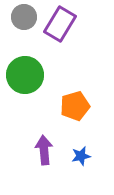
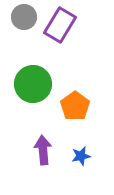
purple rectangle: moved 1 px down
green circle: moved 8 px right, 9 px down
orange pentagon: rotated 20 degrees counterclockwise
purple arrow: moved 1 px left
